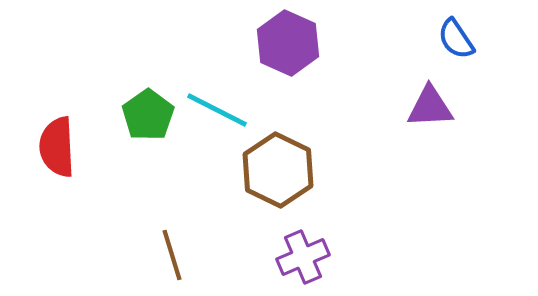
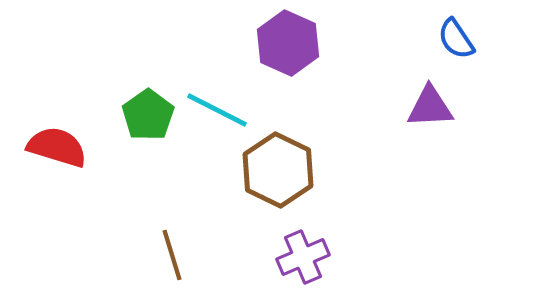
red semicircle: rotated 110 degrees clockwise
